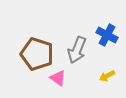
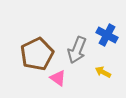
brown pentagon: rotated 28 degrees clockwise
yellow arrow: moved 4 px left, 4 px up; rotated 56 degrees clockwise
